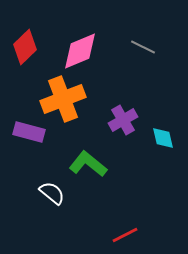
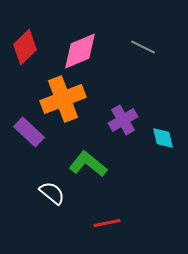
purple rectangle: rotated 28 degrees clockwise
red line: moved 18 px left, 12 px up; rotated 16 degrees clockwise
